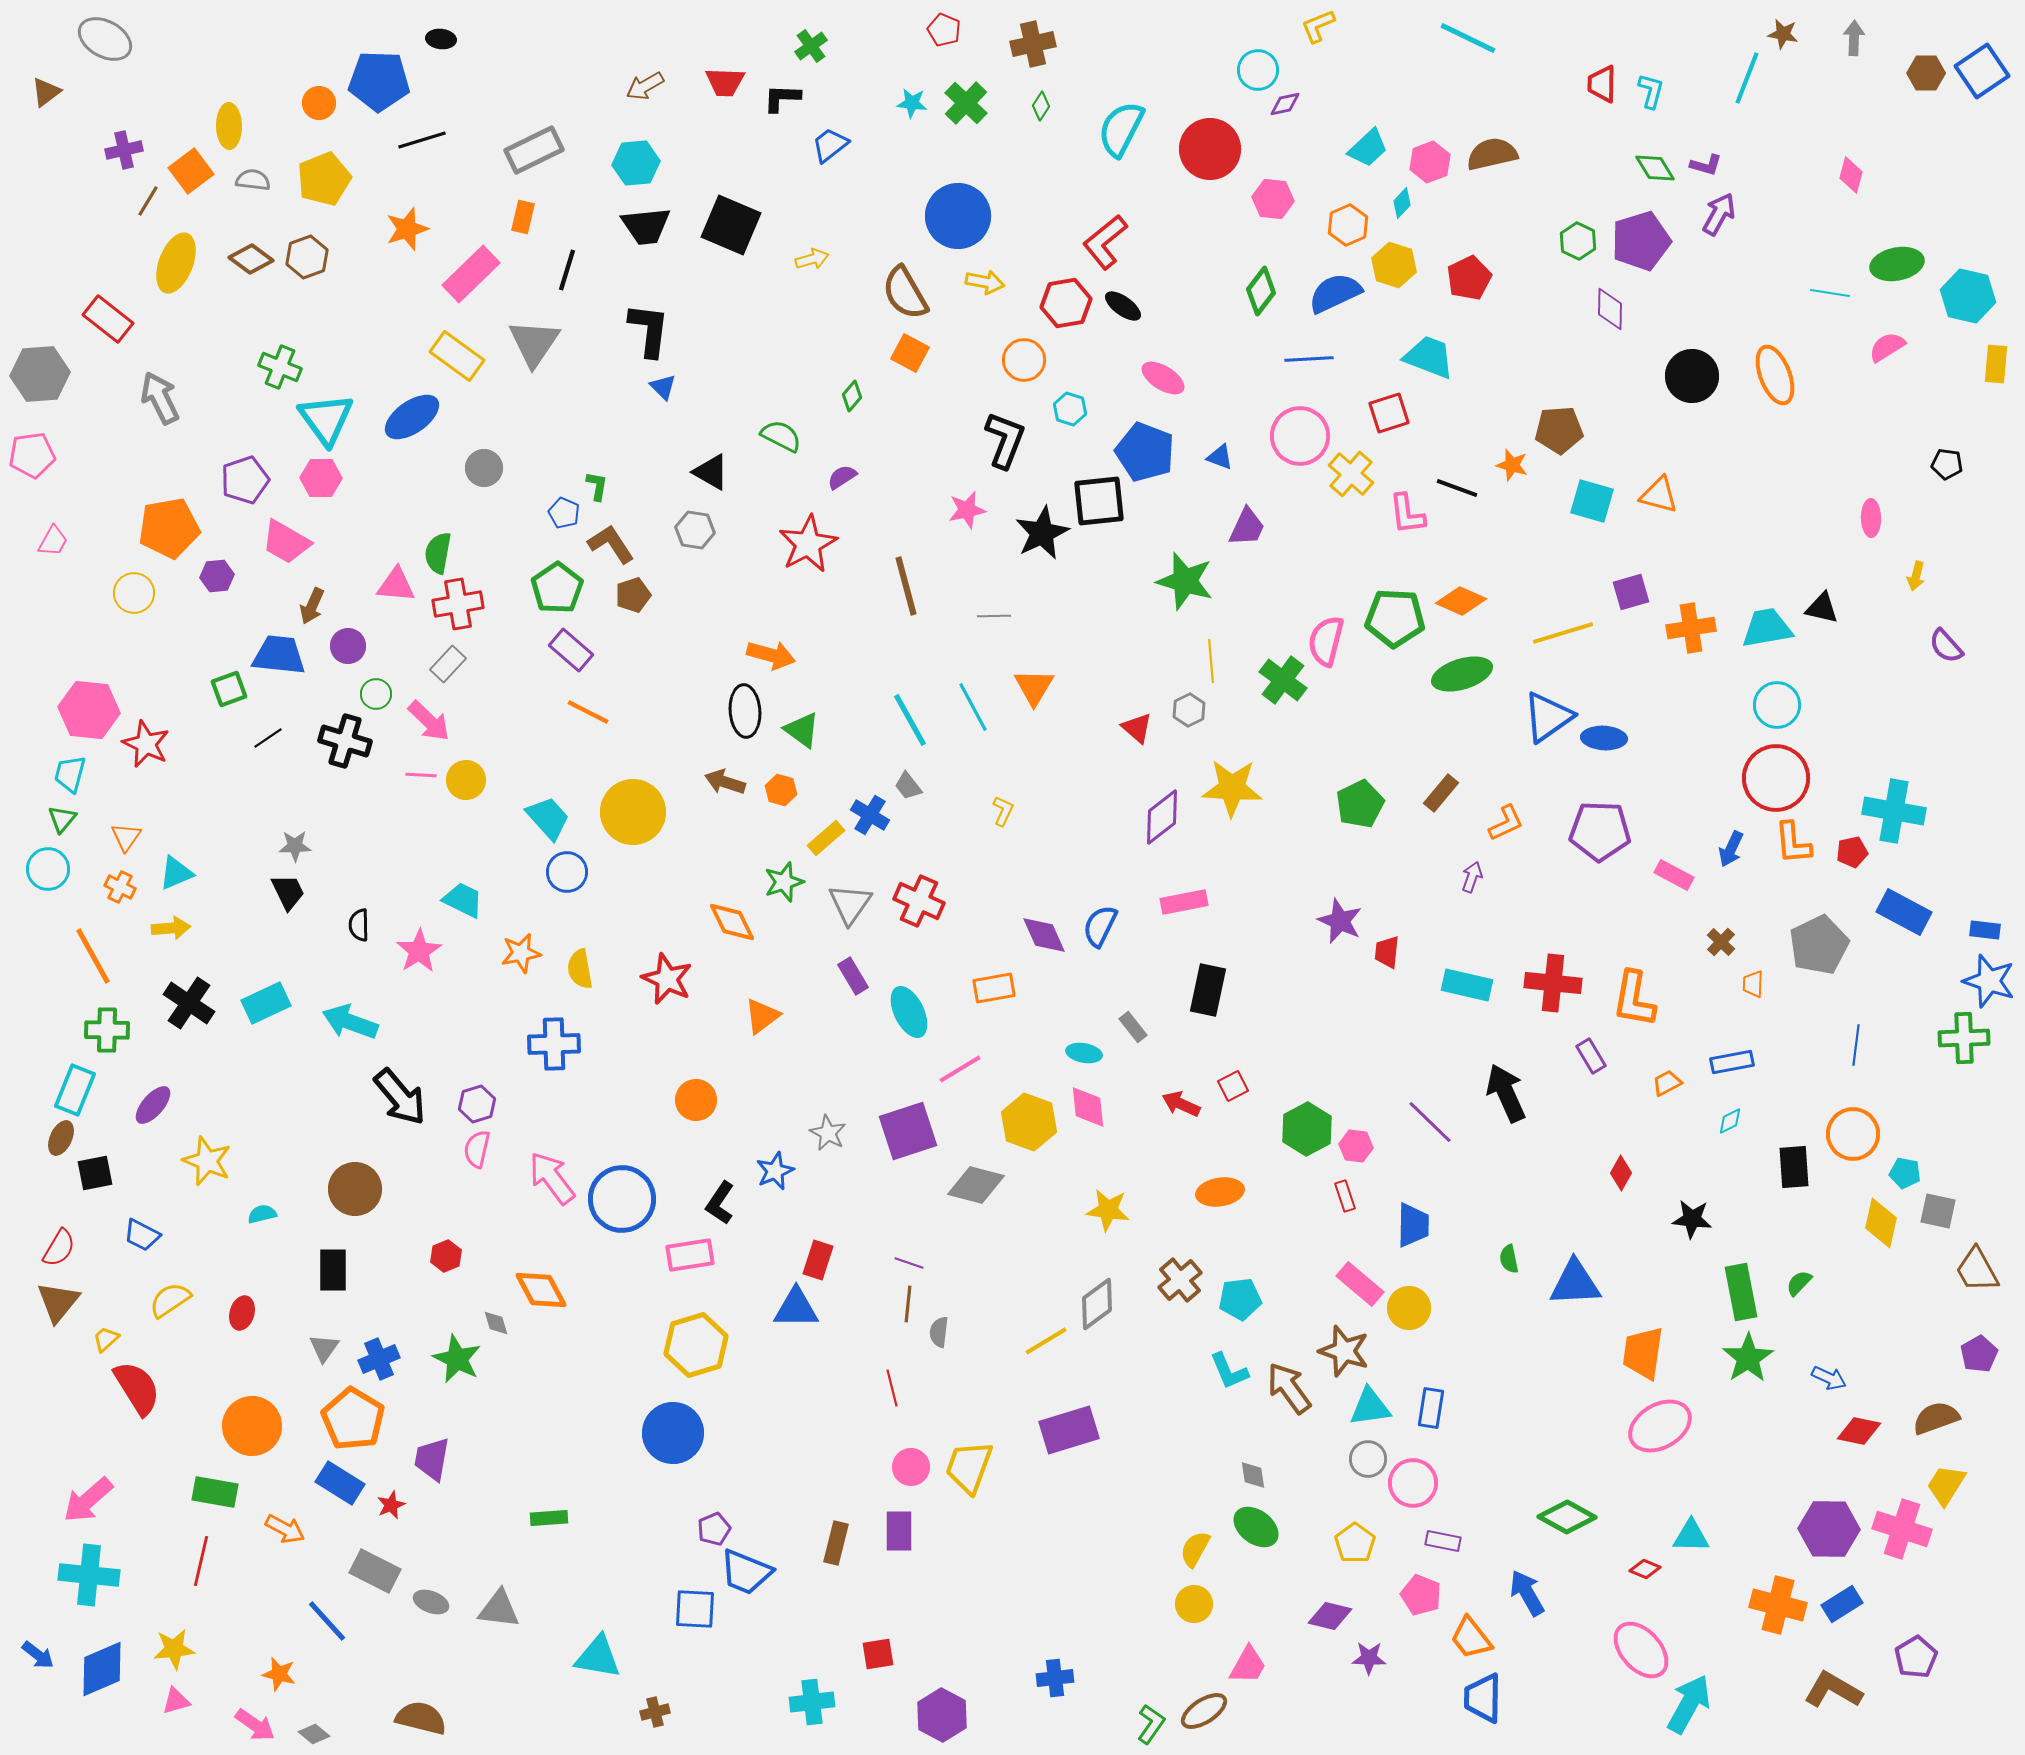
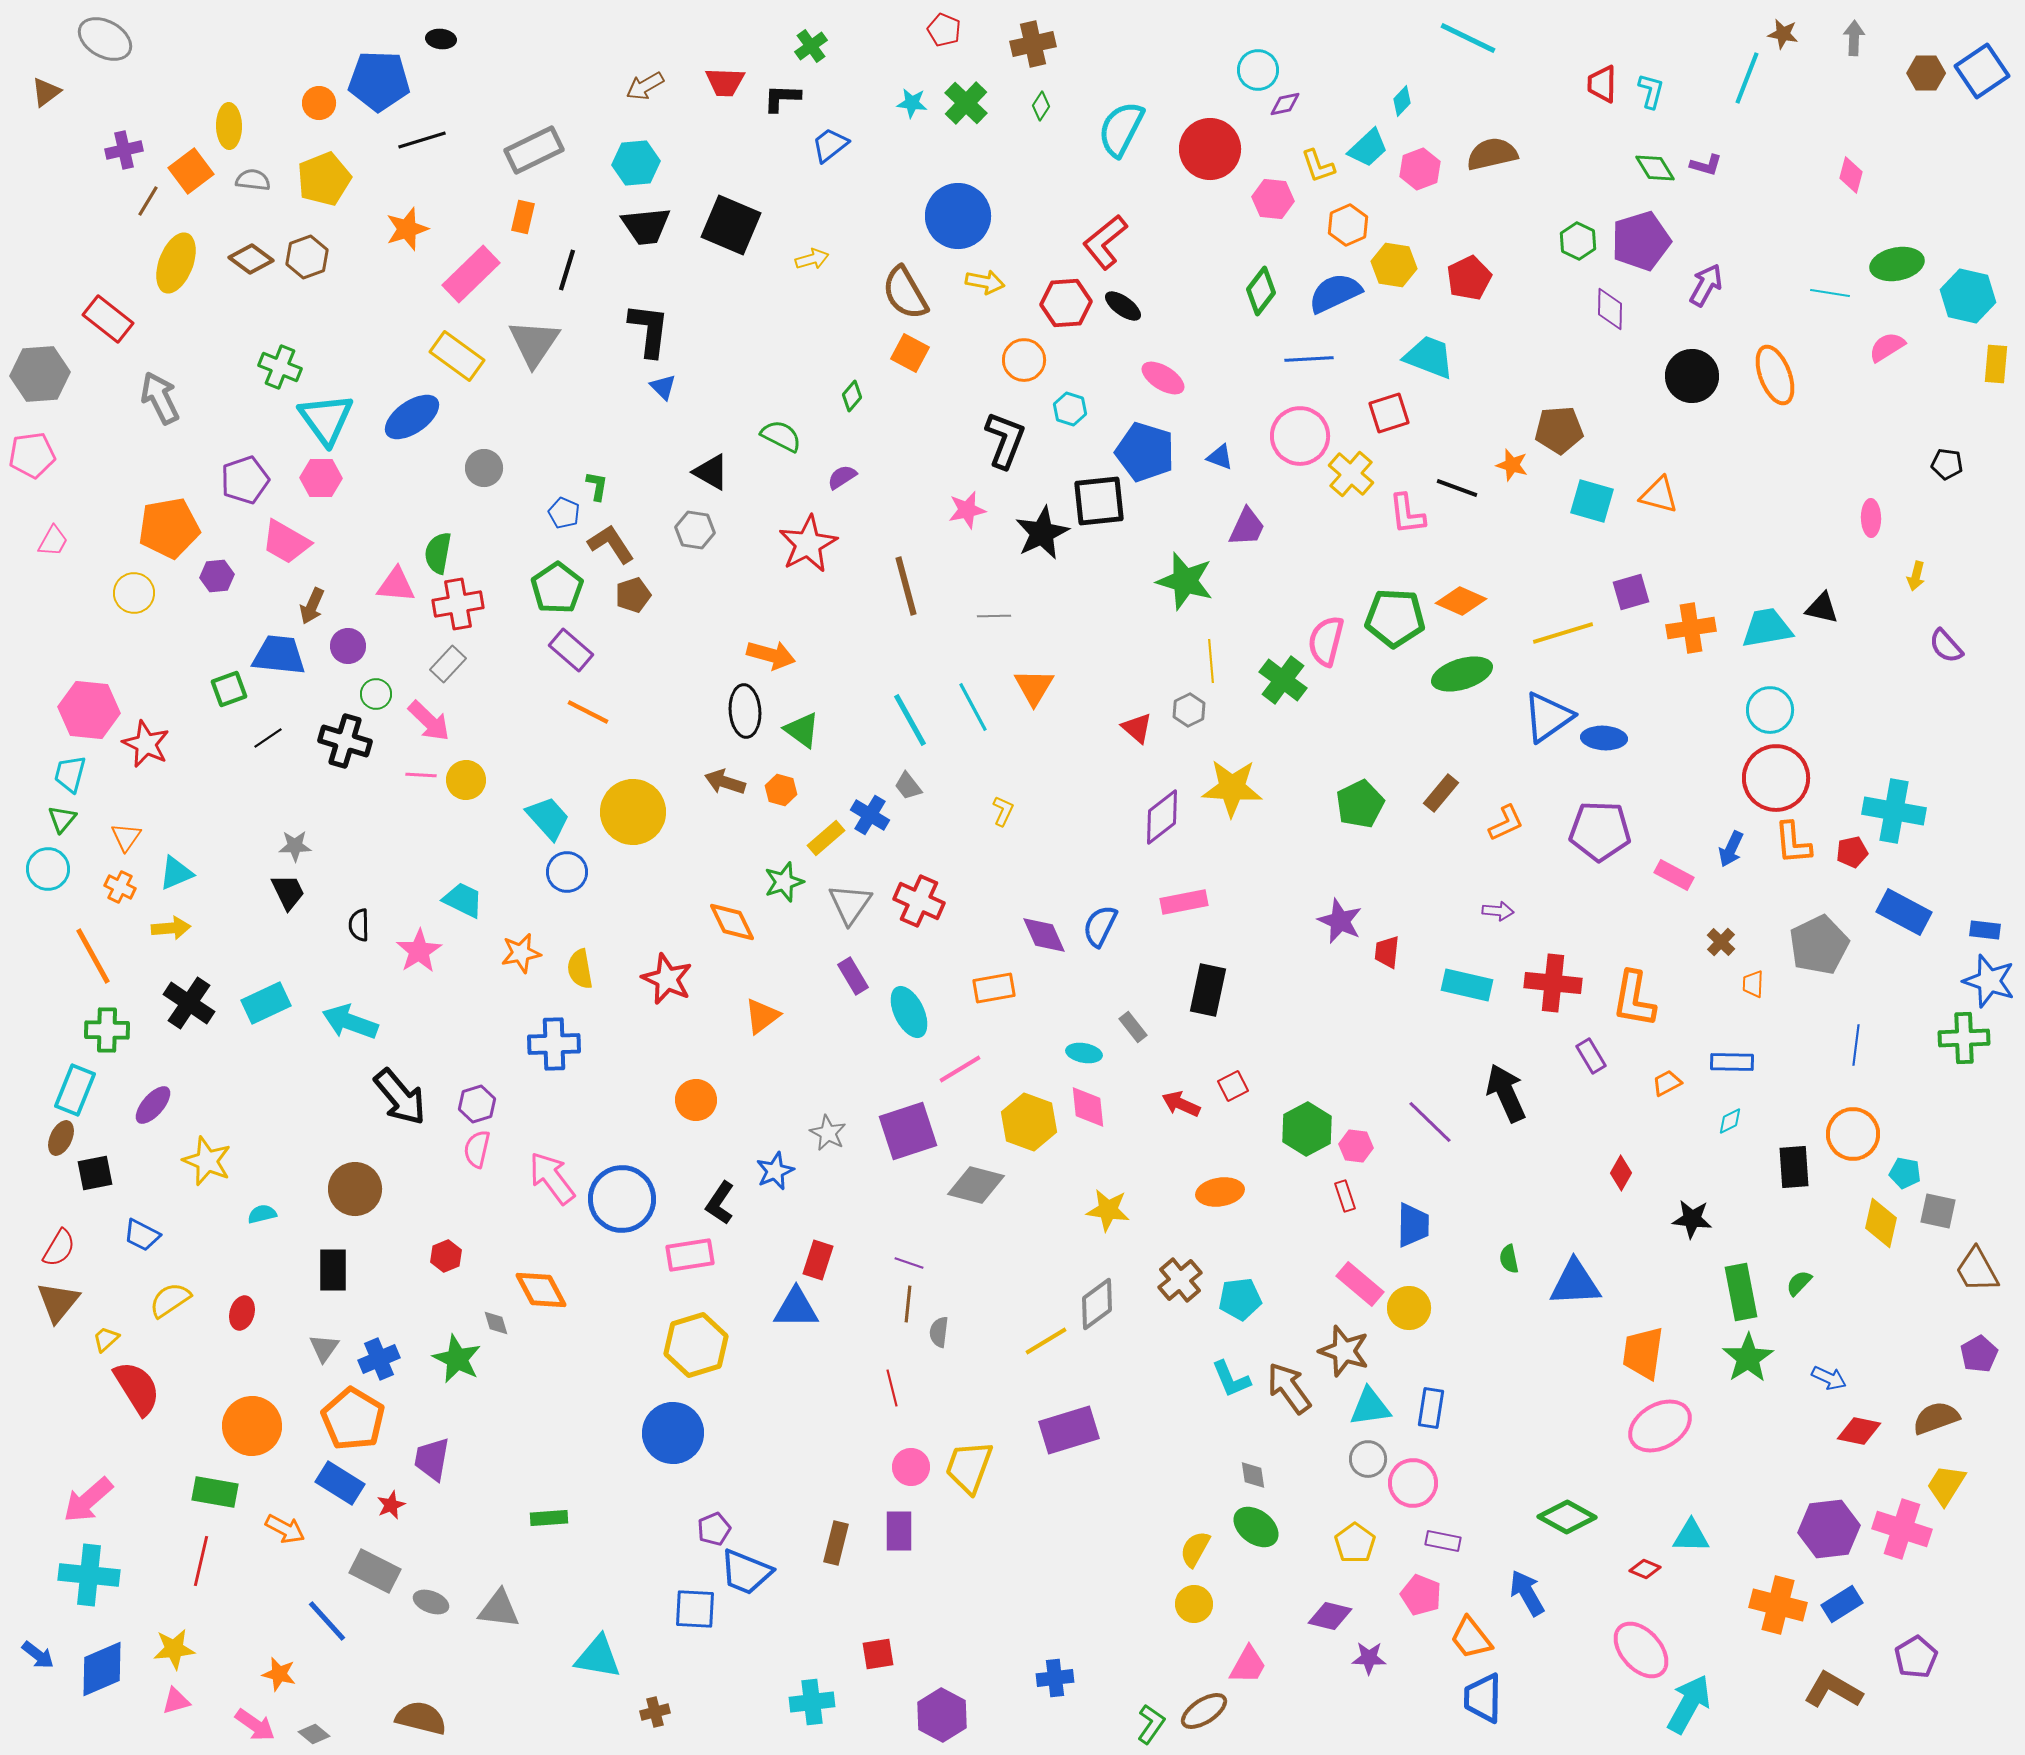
yellow L-shape at (1318, 26): moved 140 px down; rotated 87 degrees counterclockwise
pink hexagon at (1430, 162): moved 10 px left, 7 px down
cyan diamond at (1402, 203): moved 102 px up
purple arrow at (1719, 214): moved 13 px left, 71 px down
yellow hexagon at (1394, 265): rotated 9 degrees counterclockwise
red hexagon at (1066, 303): rotated 6 degrees clockwise
blue pentagon at (1145, 452): rotated 4 degrees counterclockwise
cyan circle at (1777, 705): moved 7 px left, 5 px down
purple arrow at (1472, 877): moved 26 px right, 34 px down; rotated 76 degrees clockwise
blue rectangle at (1732, 1062): rotated 12 degrees clockwise
cyan L-shape at (1229, 1371): moved 2 px right, 8 px down
purple hexagon at (1829, 1529): rotated 8 degrees counterclockwise
